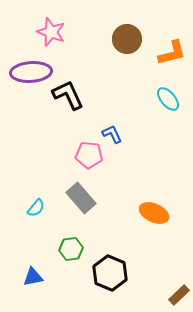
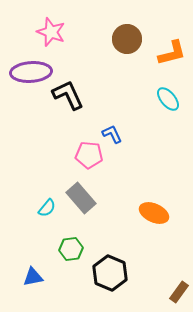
cyan semicircle: moved 11 px right
brown rectangle: moved 3 px up; rotated 10 degrees counterclockwise
